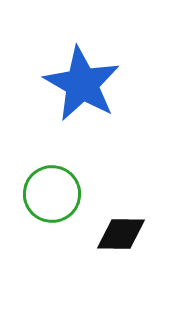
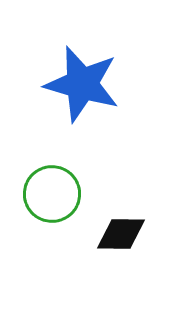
blue star: rotated 14 degrees counterclockwise
